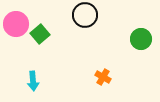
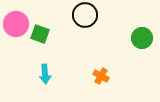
green square: rotated 30 degrees counterclockwise
green circle: moved 1 px right, 1 px up
orange cross: moved 2 px left, 1 px up
cyan arrow: moved 12 px right, 7 px up
